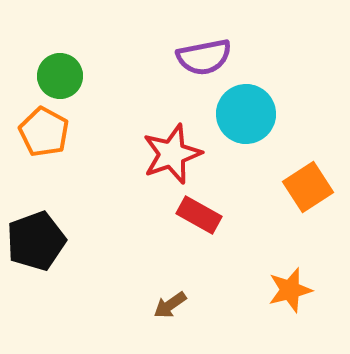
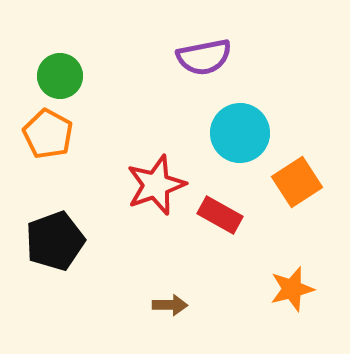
cyan circle: moved 6 px left, 19 px down
orange pentagon: moved 4 px right, 2 px down
red star: moved 16 px left, 31 px down
orange square: moved 11 px left, 5 px up
red rectangle: moved 21 px right
black pentagon: moved 19 px right
orange star: moved 2 px right, 1 px up
brown arrow: rotated 144 degrees counterclockwise
